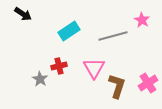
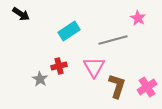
black arrow: moved 2 px left
pink star: moved 4 px left, 2 px up
gray line: moved 4 px down
pink triangle: moved 1 px up
pink cross: moved 1 px left, 4 px down
